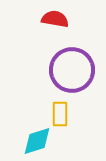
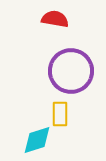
purple circle: moved 1 px left, 1 px down
cyan diamond: moved 1 px up
